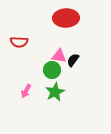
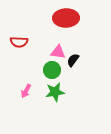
pink triangle: moved 1 px left, 4 px up
green star: rotated 18 degrees clockwise
